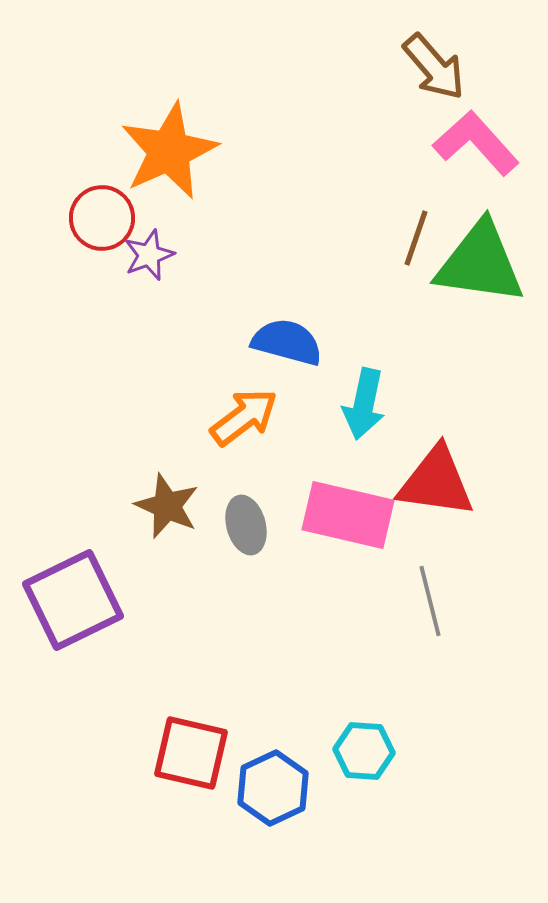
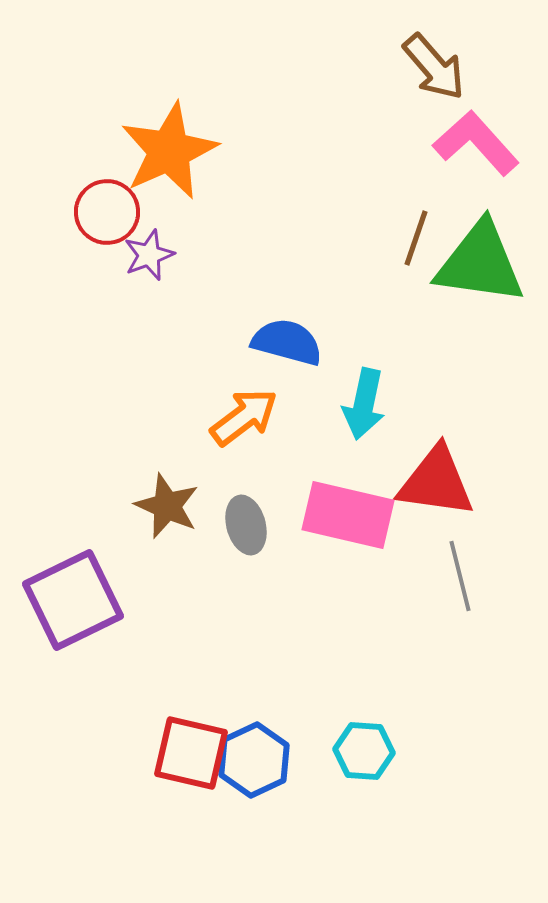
red circle: moved 5 px right, 6 px up
gray line: moved 30 px right, 25 px up
blue hexagon: moved 19 px left, 28 px up
